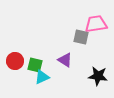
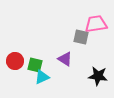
purple triangle: moved 1 px up
